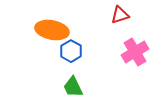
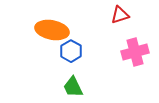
pink cross: rotated 16 degrees clockwise
